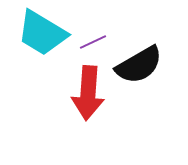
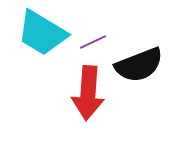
black semicircle: rotated 9 degrees clockwise
